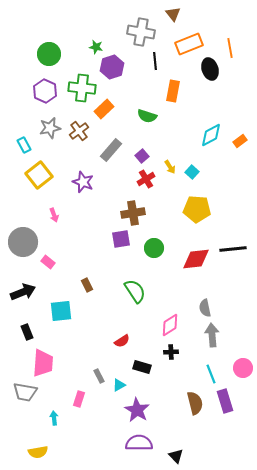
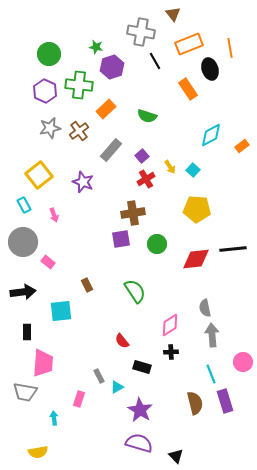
black line at (155, 61): rotated 24 degrees counterclockwise
green cross at (82, 88): moved 3 px left, 3 px up
orange rectangle at (173, 91): moved 15 px right, 2 px up; rotated 45 degrees counterclockwise
orange rectangle at (104, 109): moved 2 px right
orange rectangle at (240, 141): moved 2 px right, 5 px down
cyan rectangle at (24, 145): moved 60 px down
cyan square at (192, 172): moved 1 px right, 2 px up
green circle at (154, 248): moved 3 px right, 4 px up
black arrow at (23, 292): rotated 15 degrees clockwise
black rectangle at (27, 332): rotated 21 degrees clockwise
red semicircle at (122, 341): rotated 84 degrees clockwise
pink circle at (243, 368): moved 6 px up
cyan triangle at (119, 385): moved 2 px left, 2 px down
purple star at (137, 410): moved 3 px right
purple semicircle at (139, 443): rotated 16 degrees clockwise
